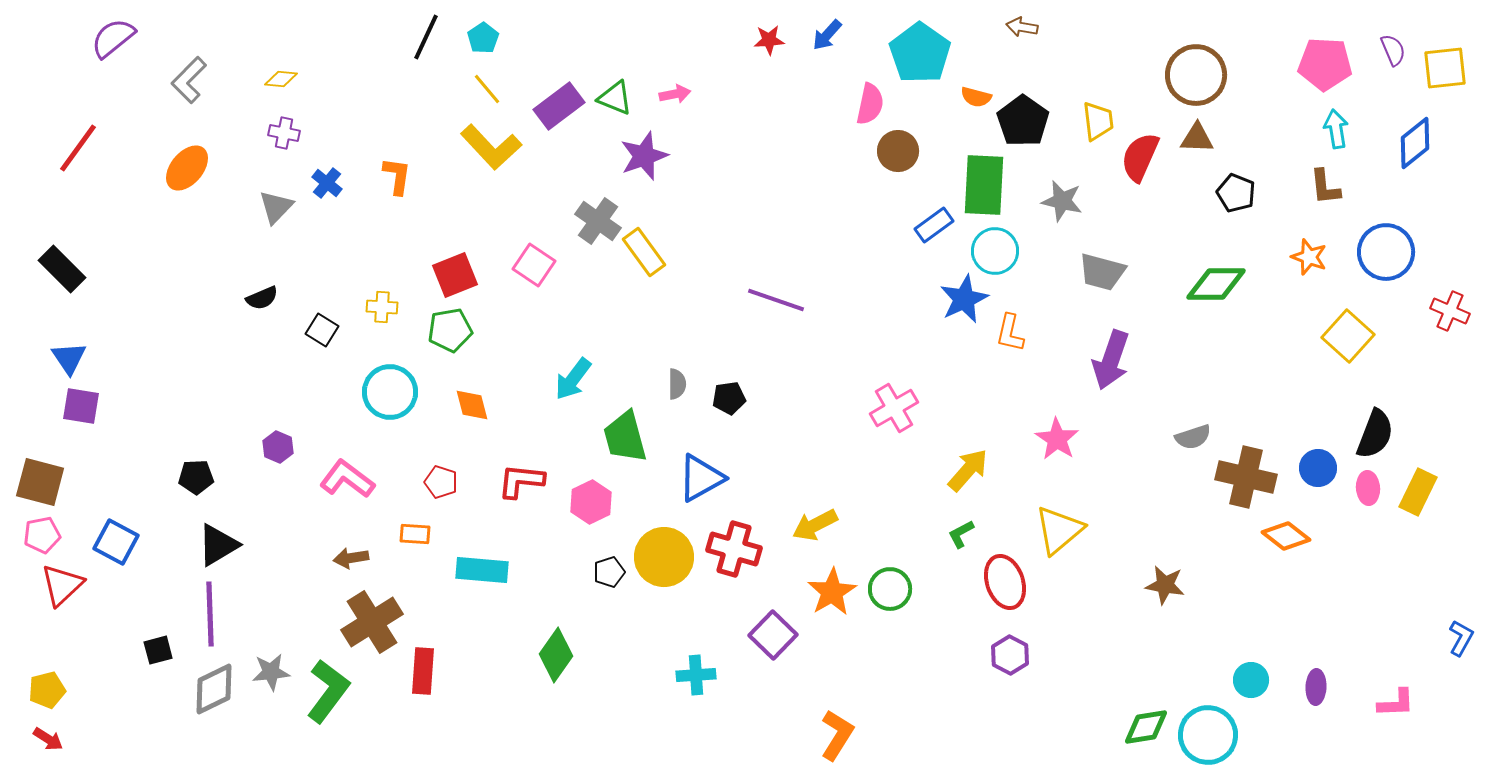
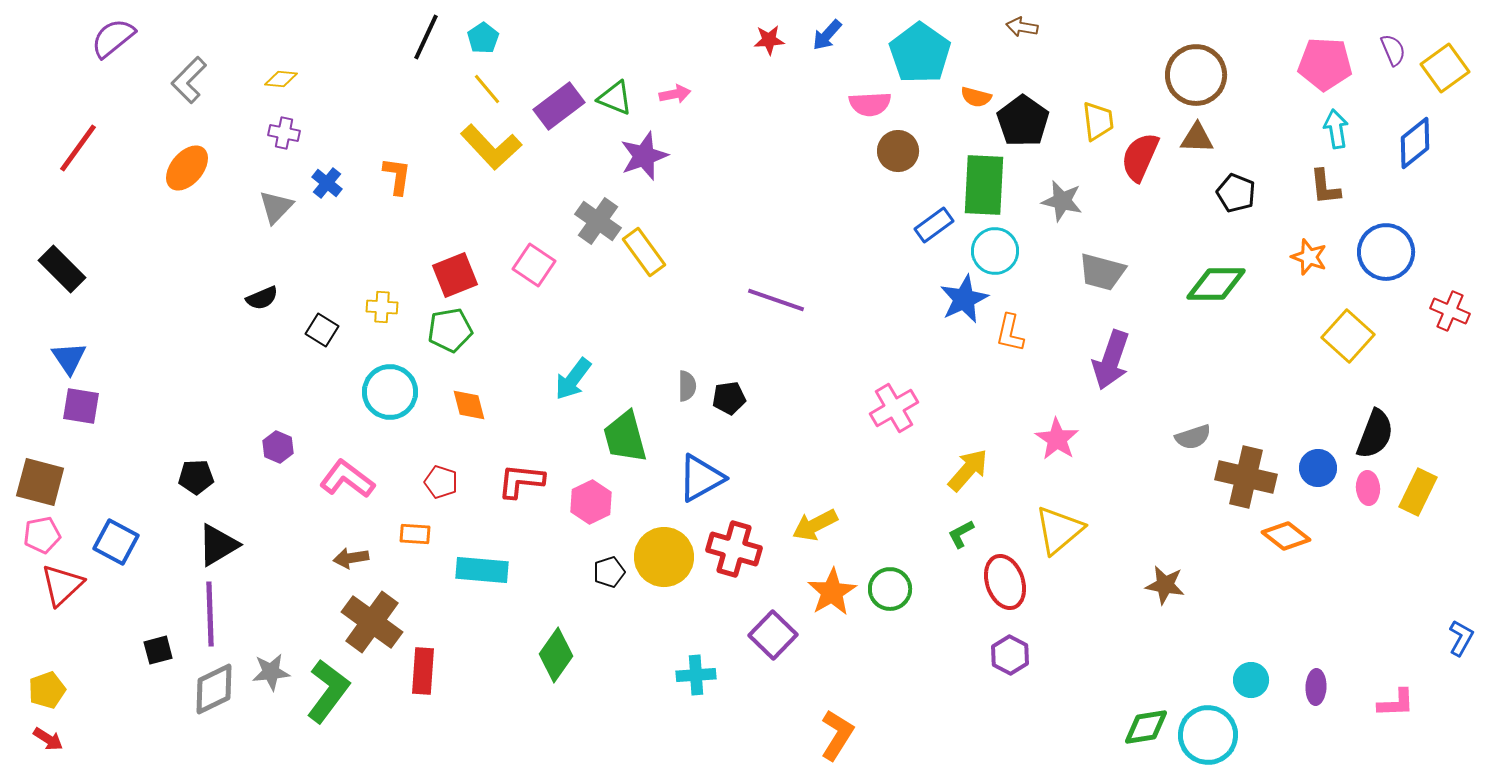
yellow square at (1445, 68): rotated 30 degrees counterclockwise
pink semicircle at (870, 104): rotated 75 degrees clockwise
gray semicircle at (677, 384): moved 10 px right, 2 px down
orange diamond at (472, 405): moved 3 px left
brown cross at (372, 622): rotated 22 degrees counterclockwise
yellow pentagon at (47, 690): rotated 6 degrees counterclockwise
